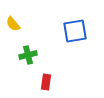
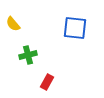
blue square: moved 3 px up; rotated 15 degrees clockwise
red rectangle: moved 1 px right; rotated 21 degrees clockwise
